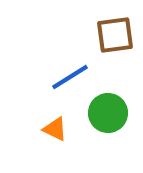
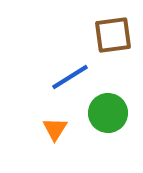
brown square: moved 2 px left
orange triangle: rotated 36 degrees clockwise
